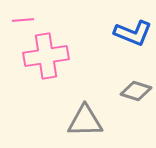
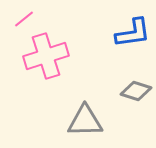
pink line: moved 1 px right, 1 px up; rotated 35 degrees counterclockwise
blue L-shape: rotated 30 degrees counterclockwise
pink cross: rotated 9 degrees counterclockwise
